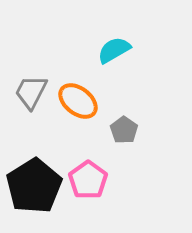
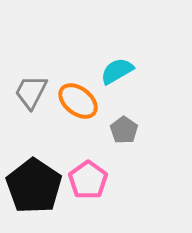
cyan semicircle: moved 3 px right, 21 px down
black pentagon: rotated 6 degrees counterclockwise
